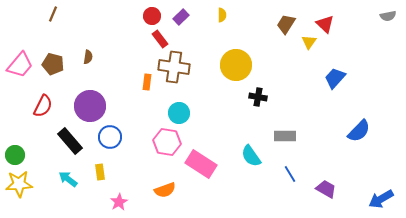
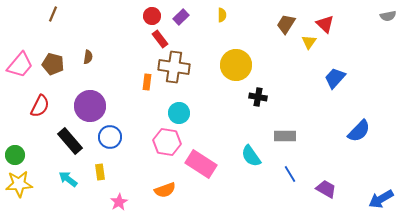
red semicircle: moved 3 px left
